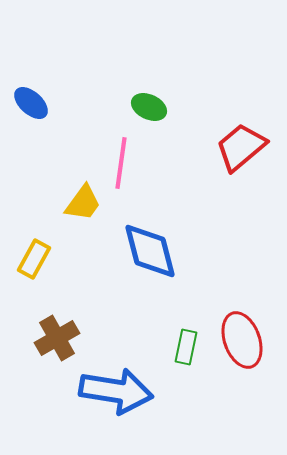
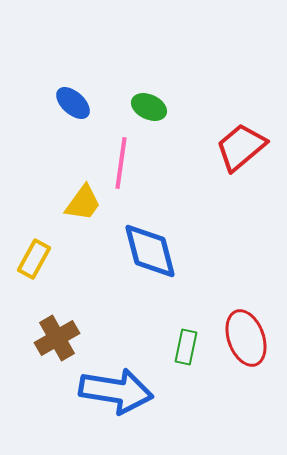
blue ellipse: moved 42 px right
red ellipse: moved 4 px right, 2 px up
